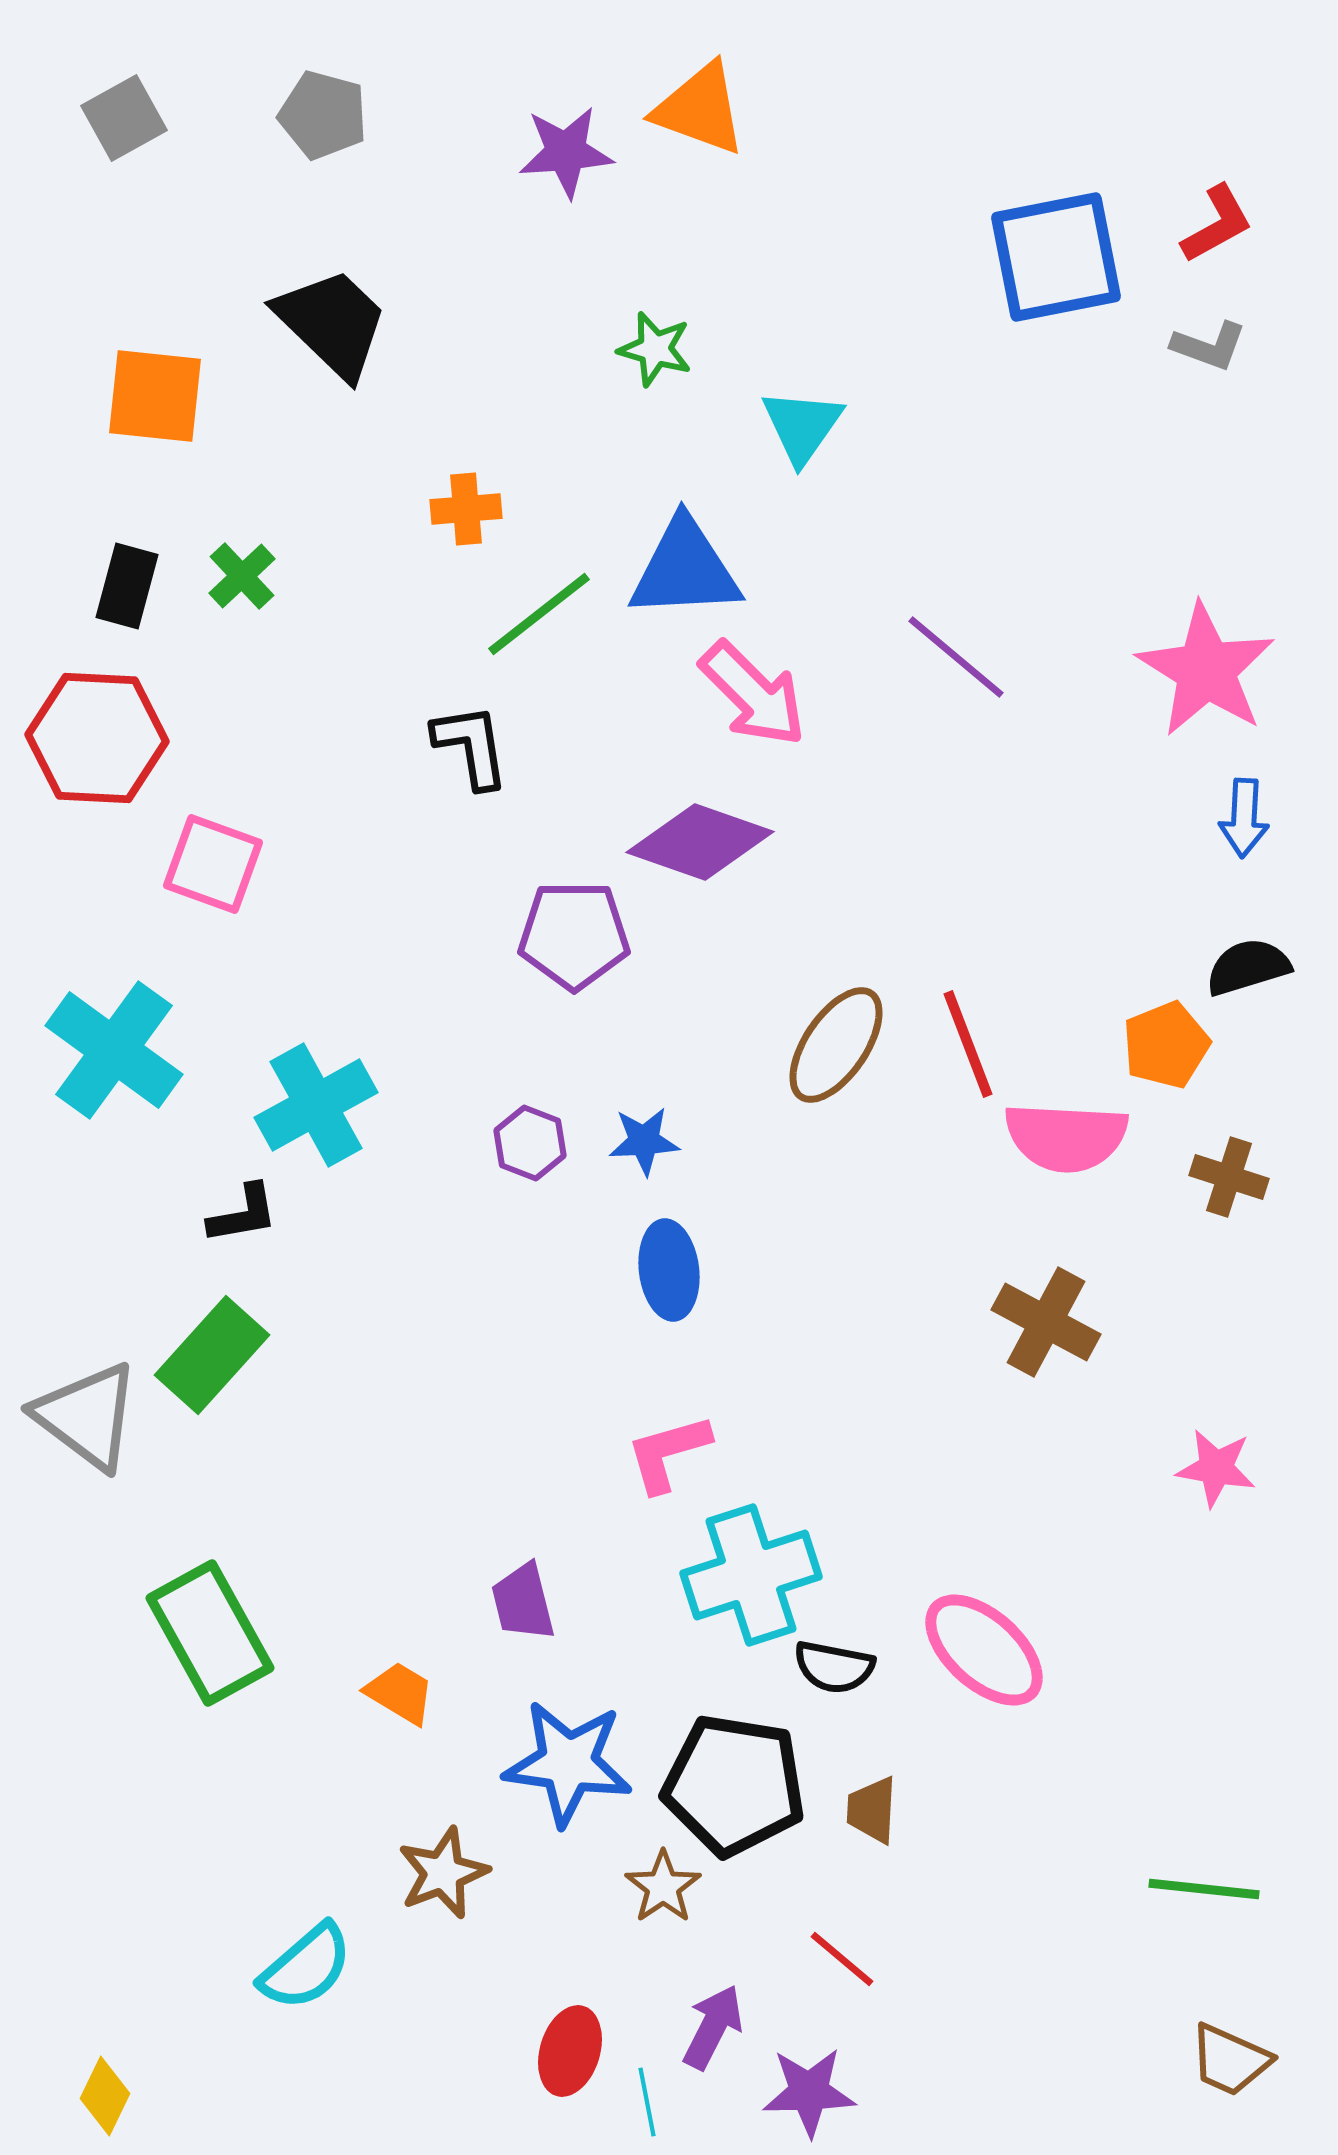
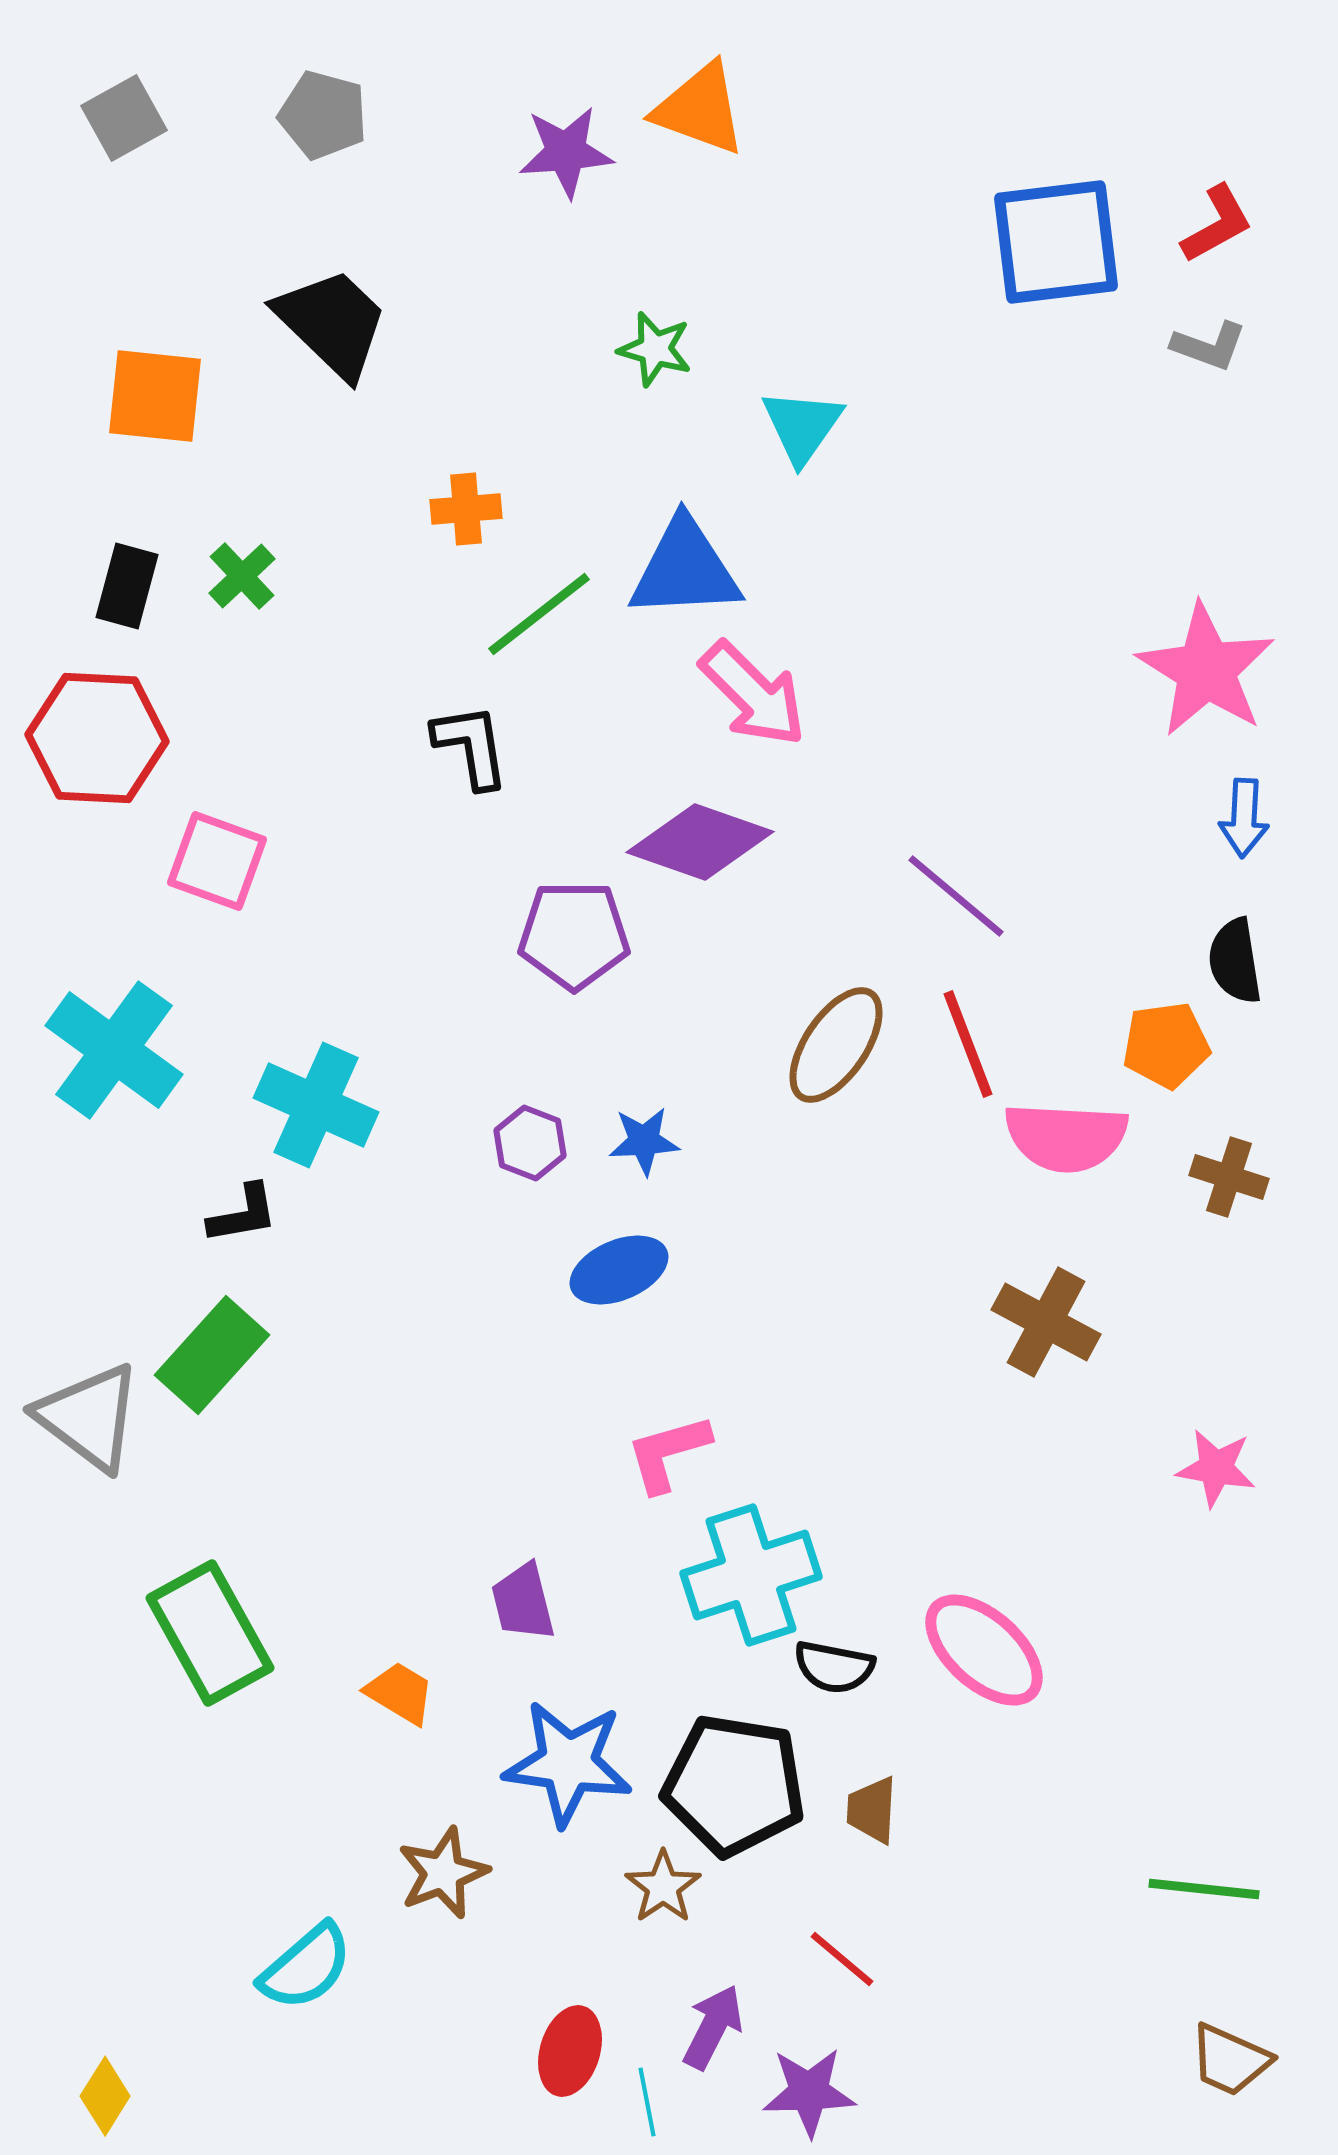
blue square at (1056, 257): moved 15 px up; rotated 4 degrees clockwise
purple line at (956, 657): moved 239 px down
pink square at (213, 864): moved 4 px right, 3 px up
black semicircle at (1248, 967): moved 13 px left, 6 px up; rotated 82 degrees counterclockwise
orange pentagon at (1166, 1045): rotated 14 degrees clockwise
cyan cross at (316, 1105): rotated 37 degrees counterclockwise
blue ellipse at (669, 1270): moved 50 px left; rotated 74 degrees clockwise
gray triangle at (87, 1416): moved 2 px right, 1 px down
yellow diamond at (105, 2096): rotated 6 degrees clockwise
